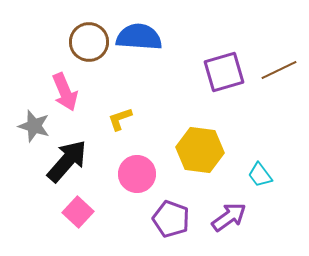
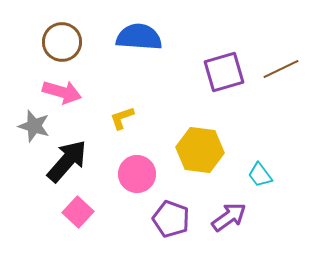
brown circle: moved 27 px left
brown line: moved 2 px right, 1 px up
pink arrow: moved 3 px left; rotated 51 degrees counterclockwise
yellow L-shape: moved 2 px right, 1 px up
